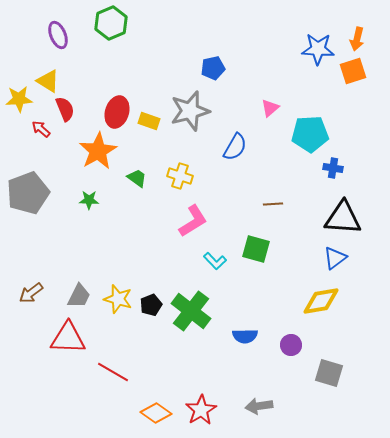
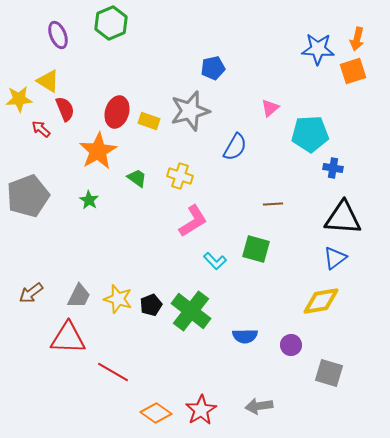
gray pentagon at (28, 193): moved 3 px down
green star at (89, 200): rotated 30 degrees clockwise
